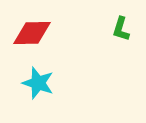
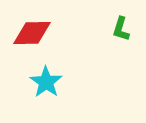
cyan star: moved 8 px right, 1 px up; rotated 16 degrees clockwise
